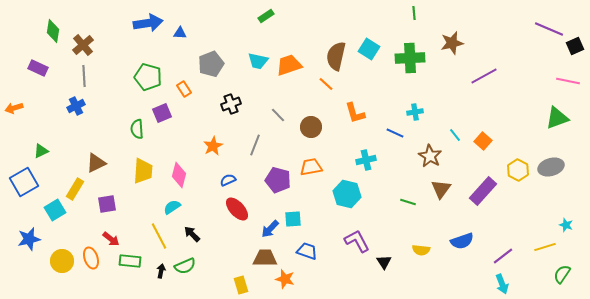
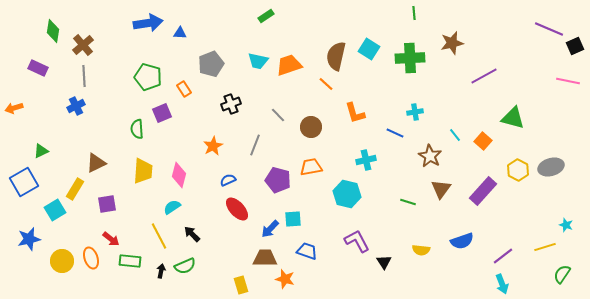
green triangle at (557, 118): moved 44 px left; rotated 35 degrees clockwise
